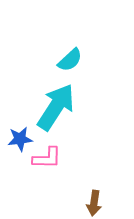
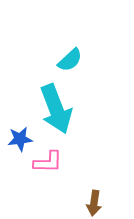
cyan arrow: moved 2 px down; rotated 126 degrees clockwise
pink L-shape: moved 1 px right, 4 px down
